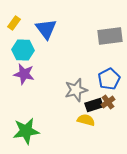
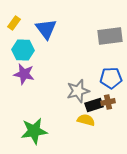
blue pentagon: moved 2 px right, 1 px up; rotated 25 degrees clockwise
gray star: moved 2 px right, 1 px down
brown cross: rotated 24 degrees clockwise
green star: moved 8 px right
